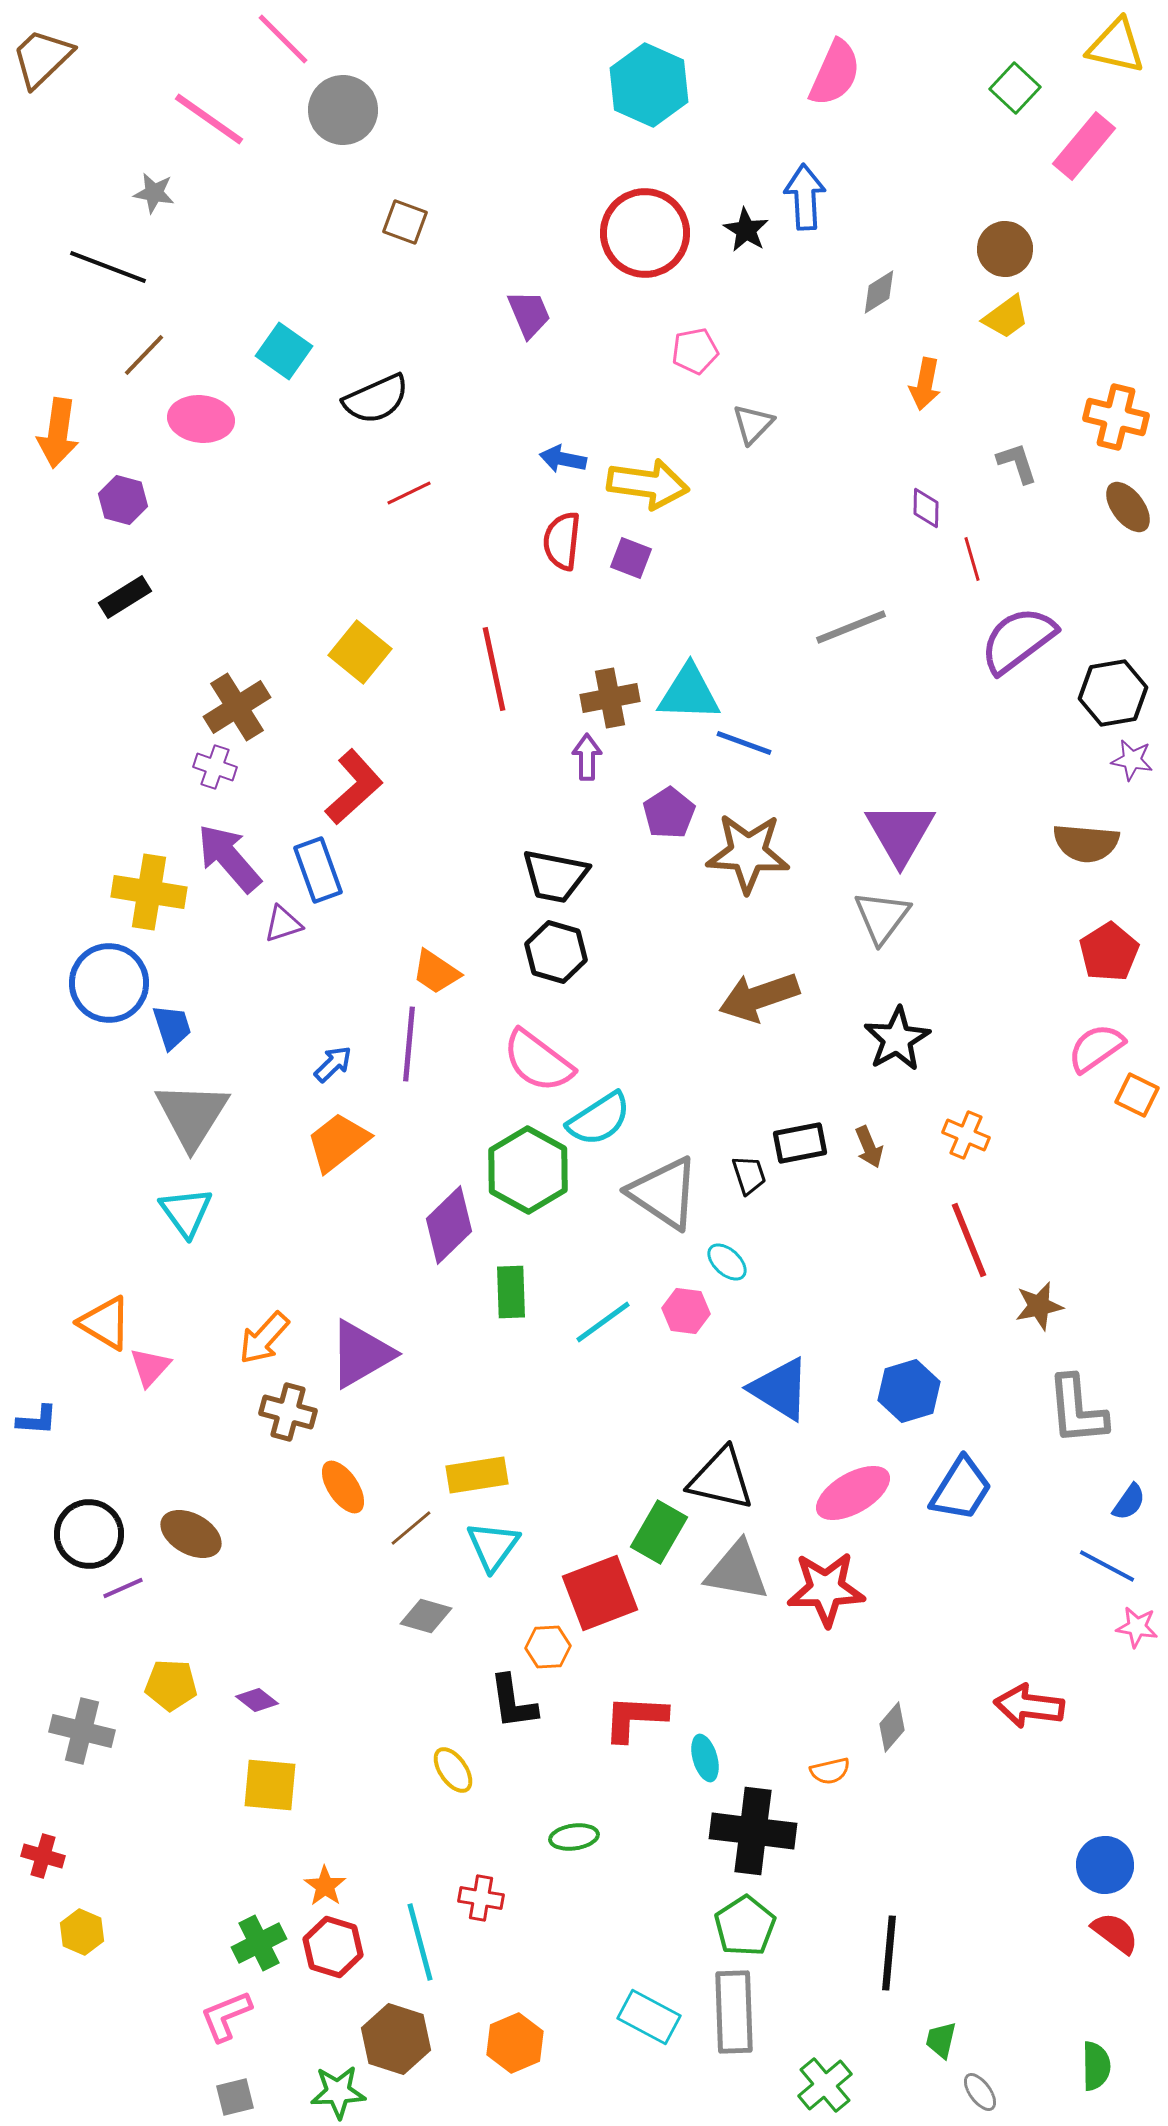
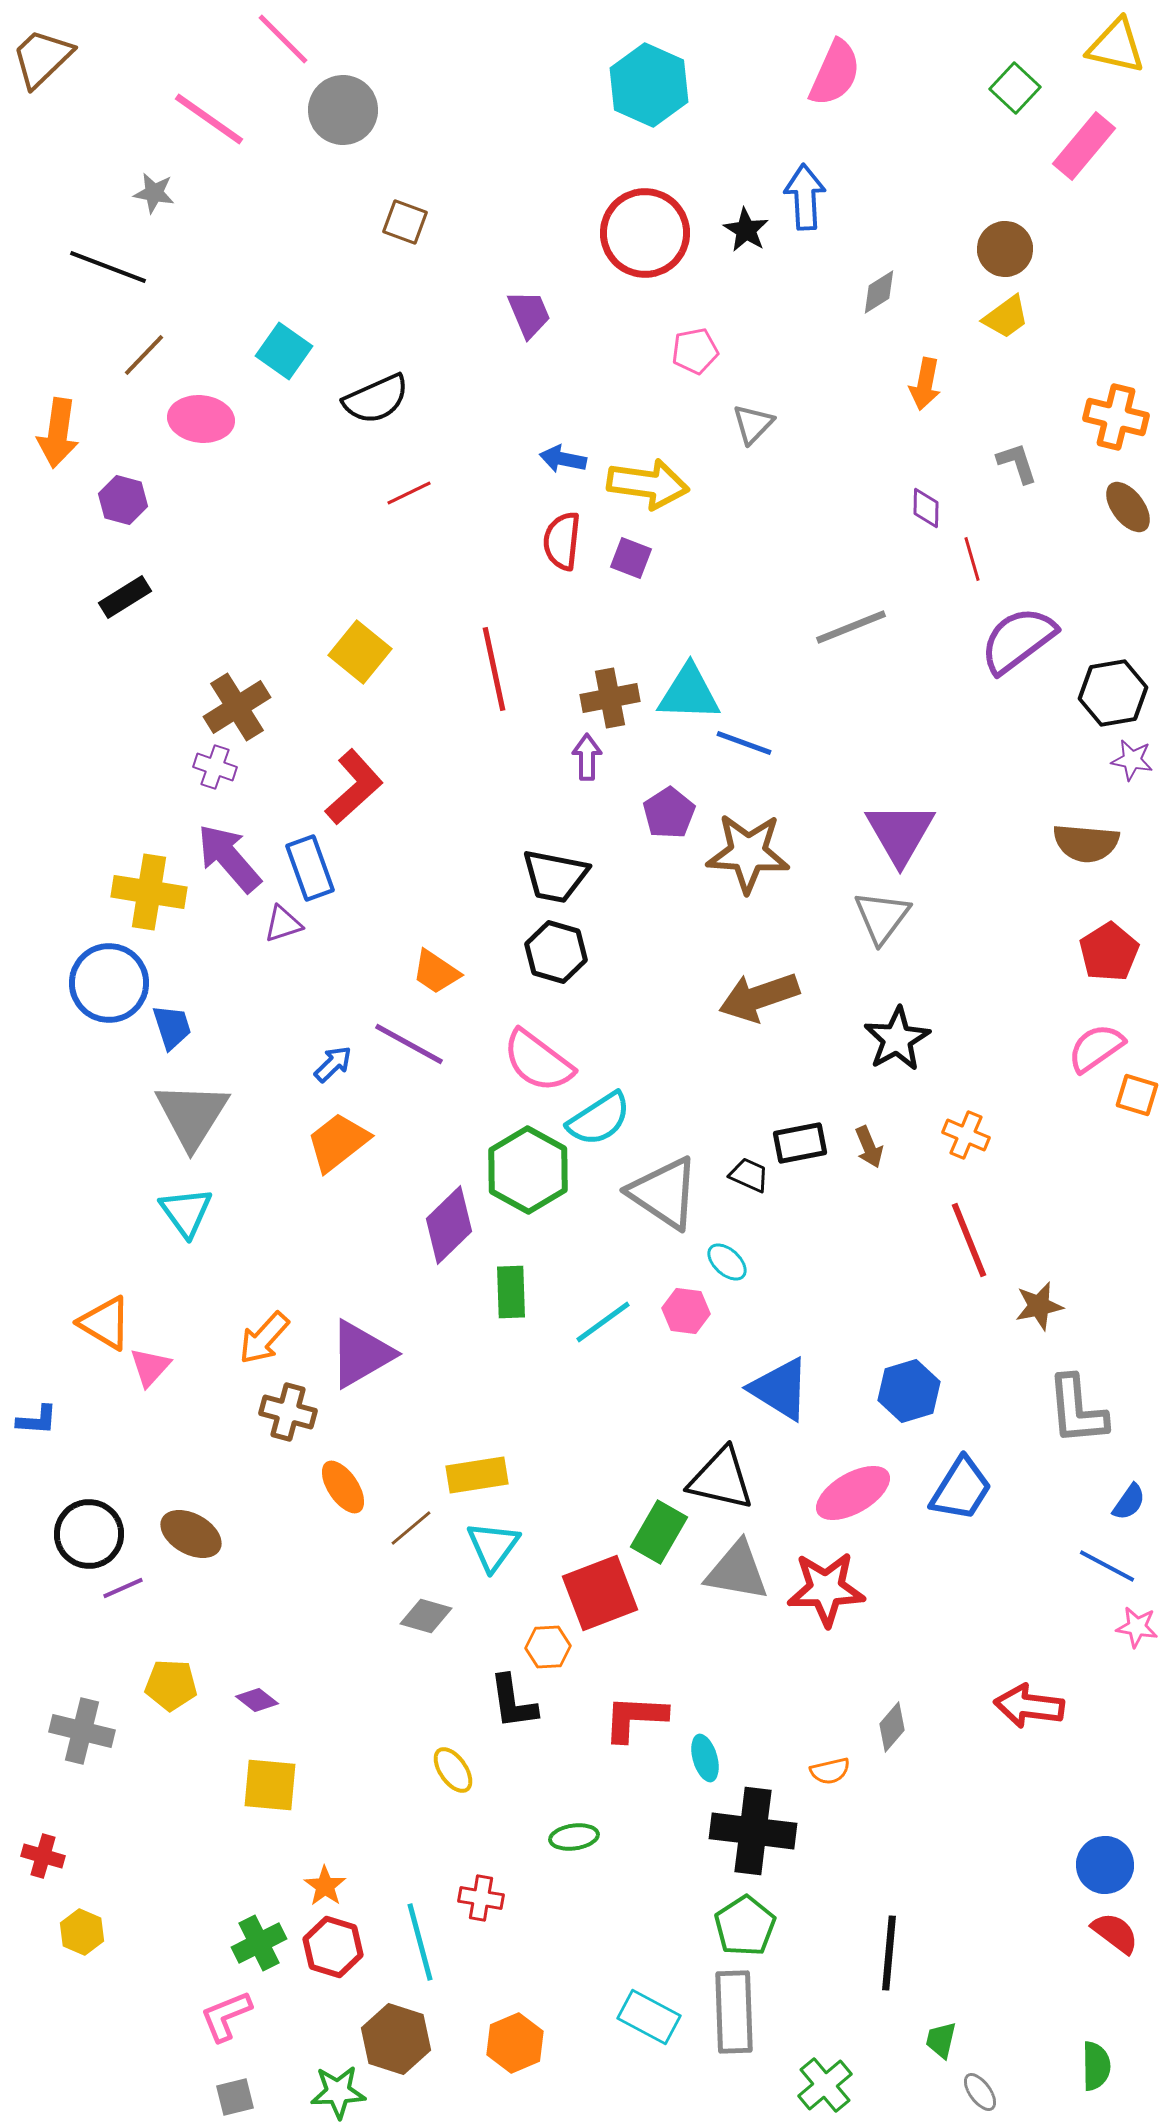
blue rectangle at (318, 870): moved 8 px left, 2 px up
purple line at (409, 1044): rotated 66 degrees counterclockwise
orange square at (1137, 1095): rotated 9 degrees counterclockwise
black trapezoid at (749, 1175): rotated 48 degrees counterclockwise
